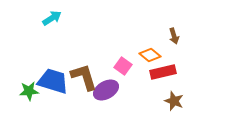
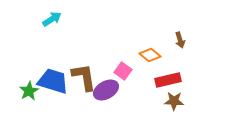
cyan arrow: moved 1 px down
brown arrow: moved 6 px right, 4 px down
pink square: moved 5 px down
red rectangle: moved 5 px right, 8 px down
brown L-shape: rotated 8 degrees clockwise
green star: rotated 24 degrees counterclockwise
brown star: rotated 18 degrees counterclockwise
